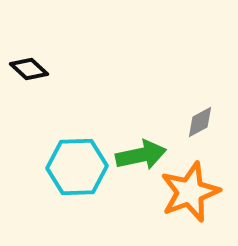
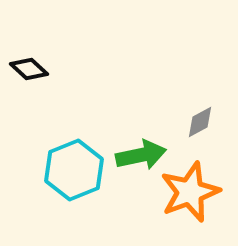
cyan hexagon: moved 3 px left, 3 px down; rotated 20 degrees counterclockwise
